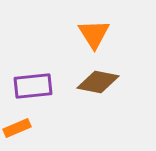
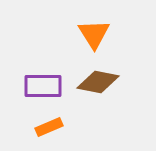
purple rectangle: moved 10 px right; rotated 6 degrees clockwise
orange rectangle: moved 32 px right, 1 px up
